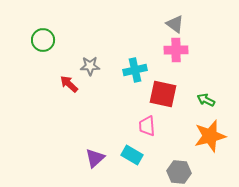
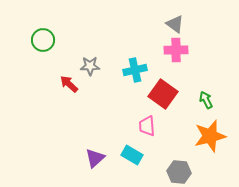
red square: rotated 24 degrees clockwise
green arrow: rotated 36 degrees clockwise
